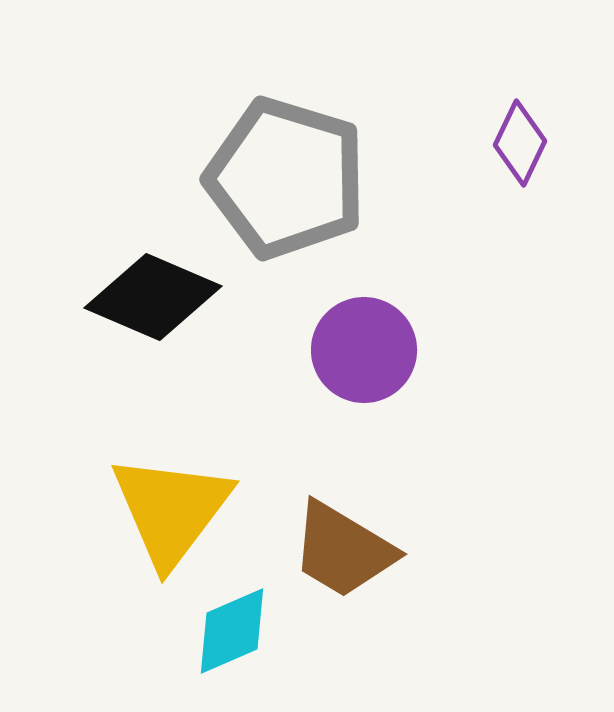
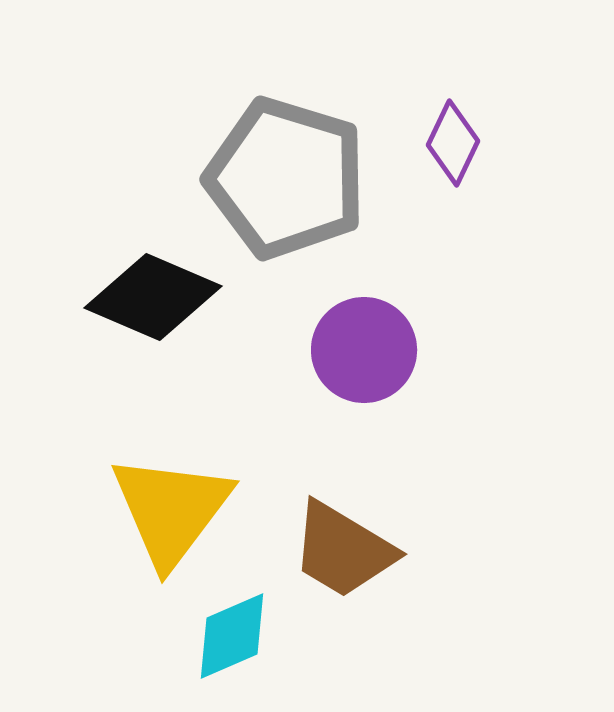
purple diamond: moved 67 px left
cyan diamond: moved 5 px down
